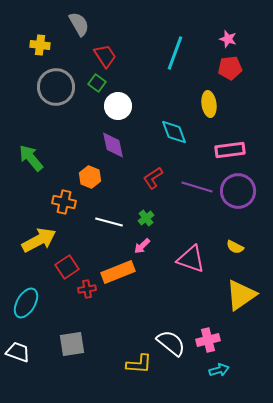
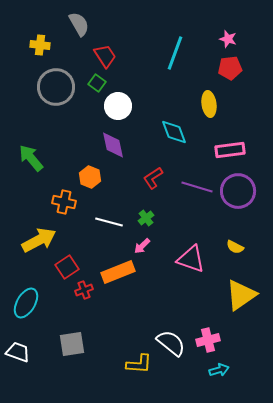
red cross: moved 3 px left, 1 px down; rotated 12 degrees counterclockwise
